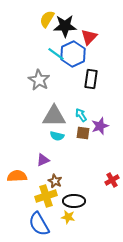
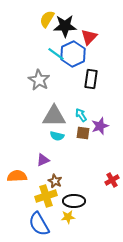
yellow star: rotated 16 degrees counterclockwise
